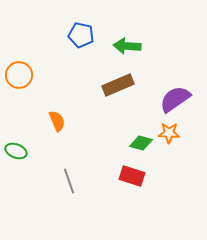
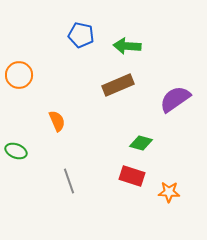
orange star: moved 59 px down
